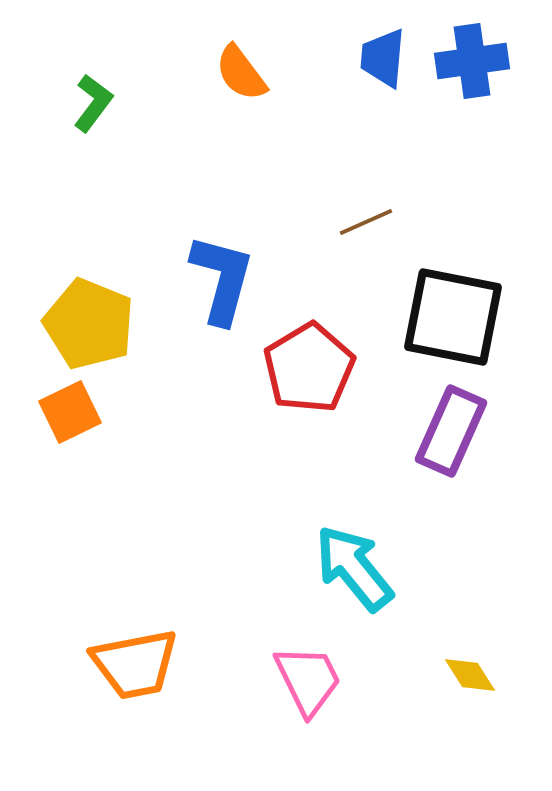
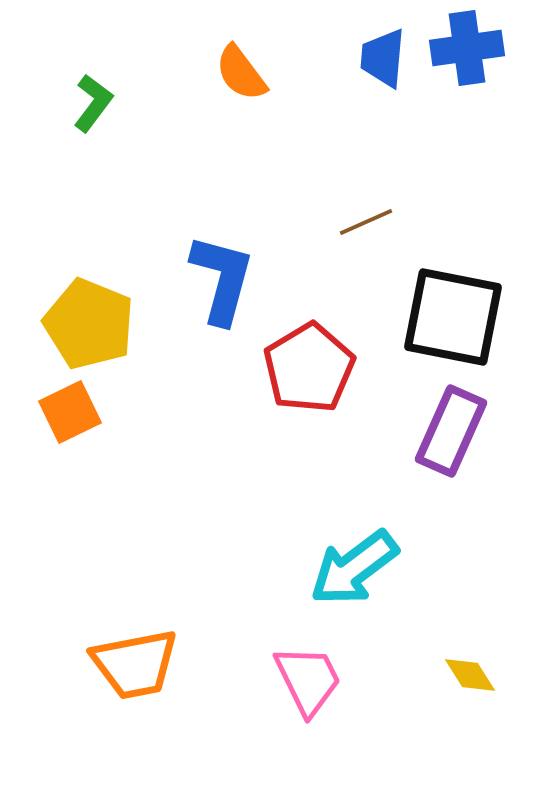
blue cross: moved 5 px left, 13 px up
cyan arrow: rotated 88 degrees counterclockwise
